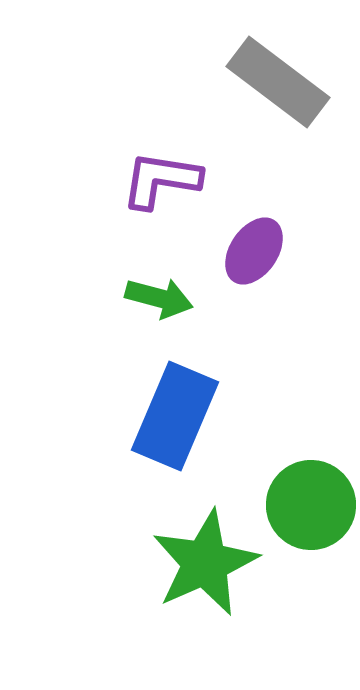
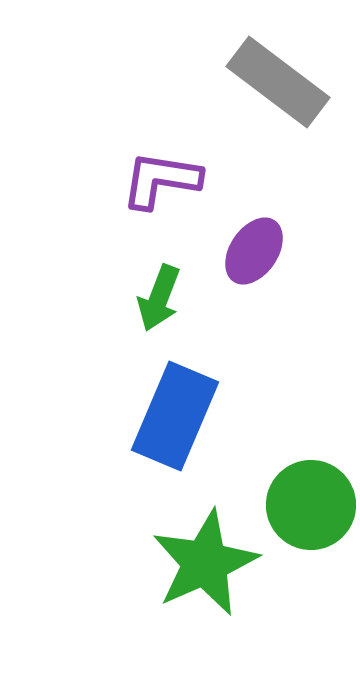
green arrow: rotated 96 degrees clockwise
